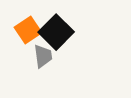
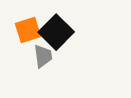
orange square: rotated 16 degrees clockwise
